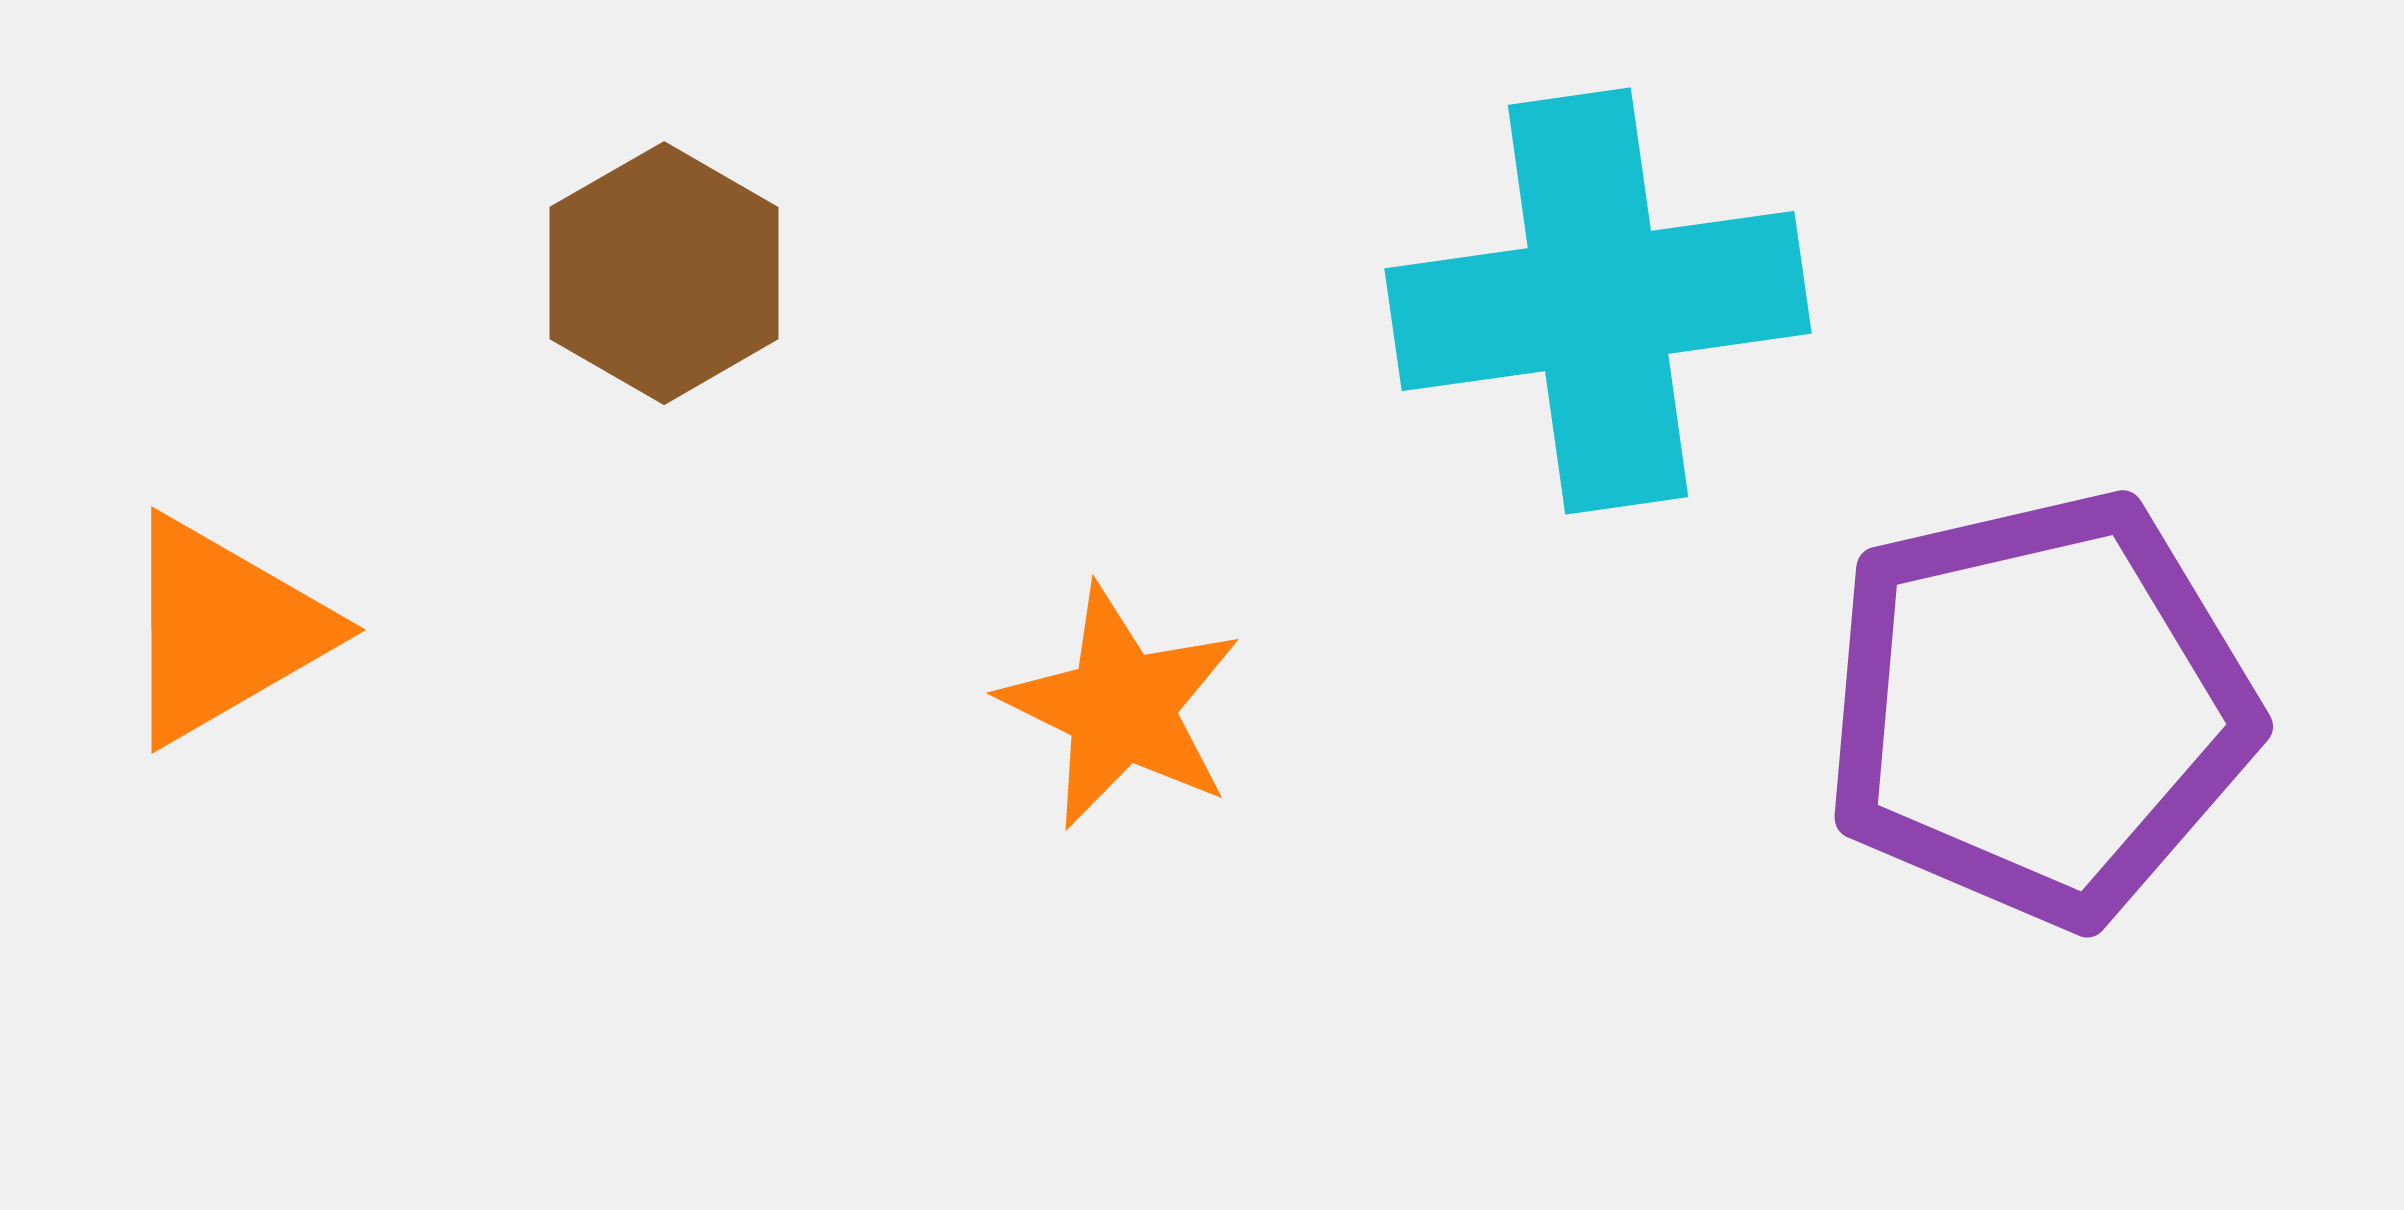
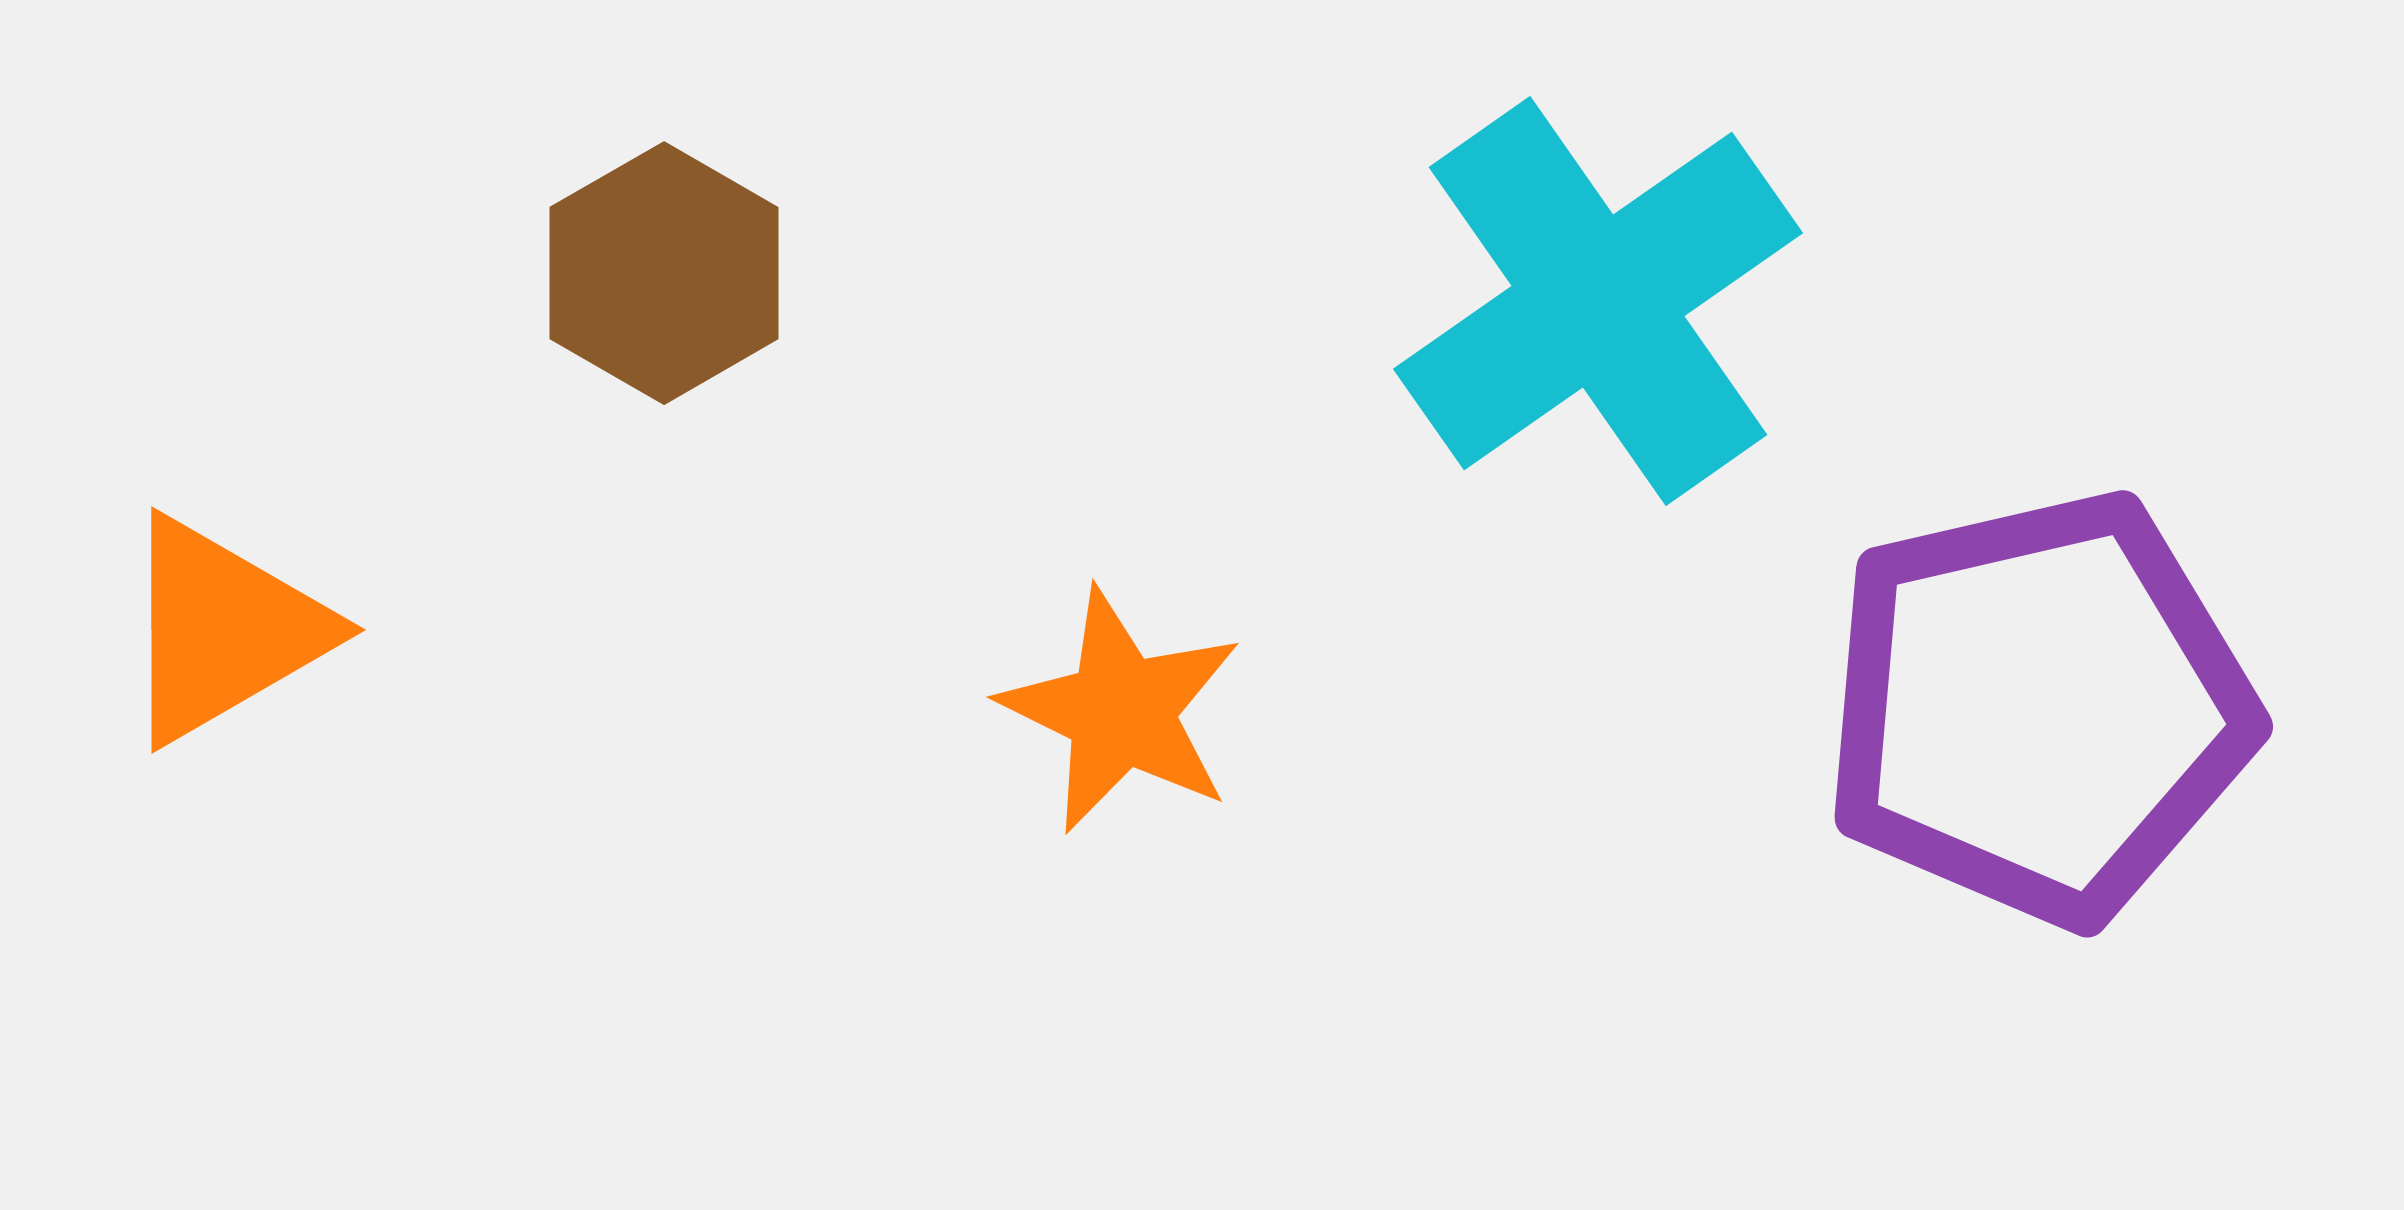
cyan cross: rotated 27 degrees counterclockwise
orange star: moved 4 px down
